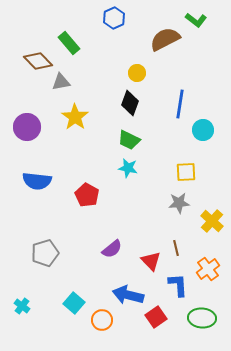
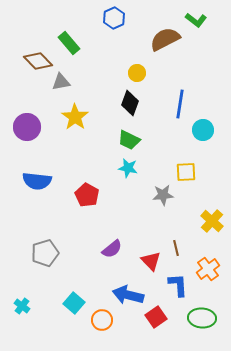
gray star: moved 16 px left, 8 px up
